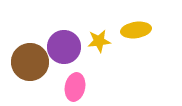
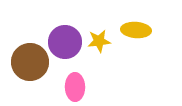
yellow ellipse: rotated 12 degrees clockwise
purple circle: moved 1 px right, 5 px up
pink ellipse: rotated 12 degrees counterclockwise
